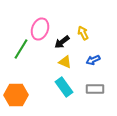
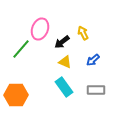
green line: rotated 10 degrees clockwise
blue arrow: rotated 16 degrees counterclockwise
gray rectangle: moved 1 px right, 1 px down
